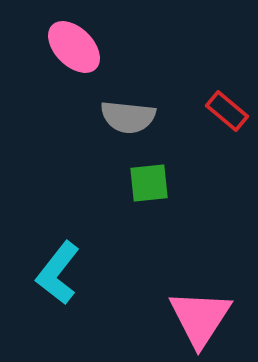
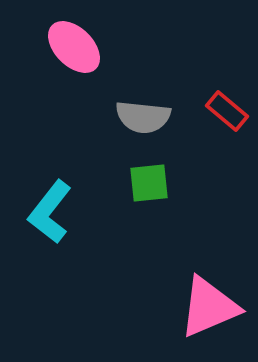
gray semicircle: moved 15 px right
cyan L-shape: moved 8 px left, 61 px up
pink triangle: moved 9 px right, 11 px up; rotated 34 degrees clockwise
